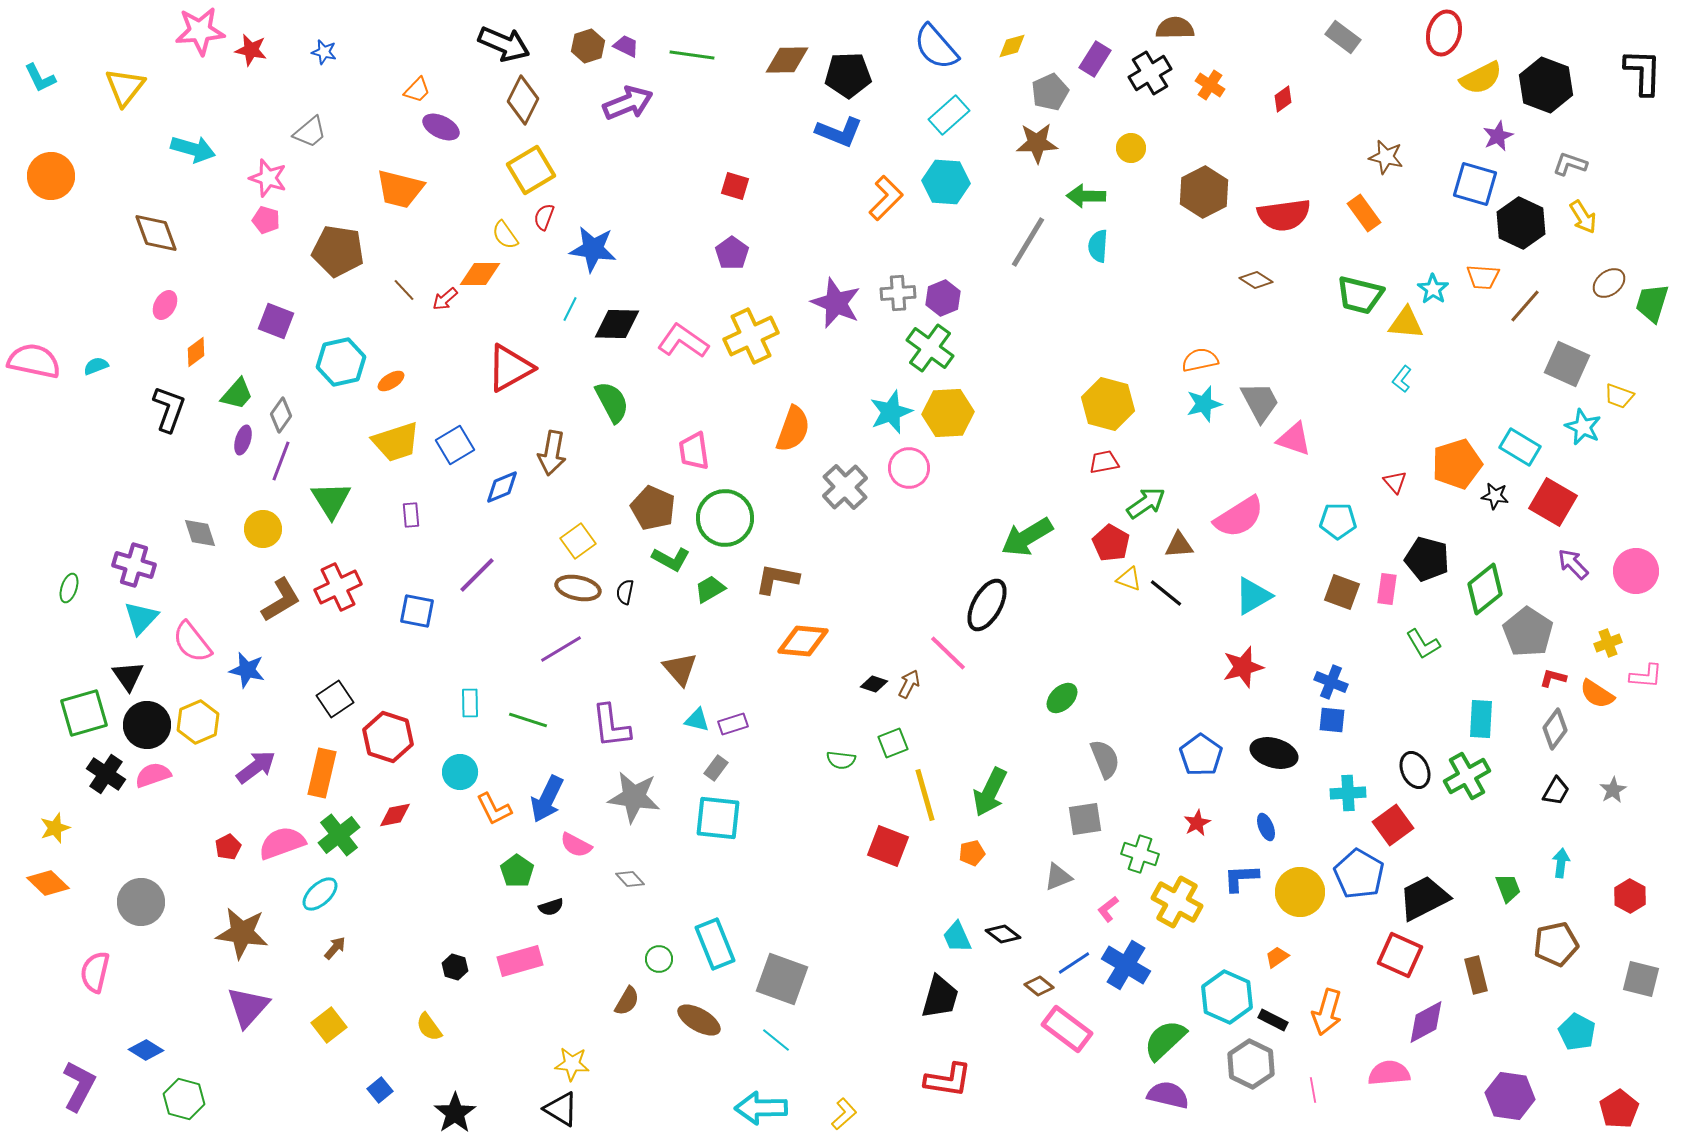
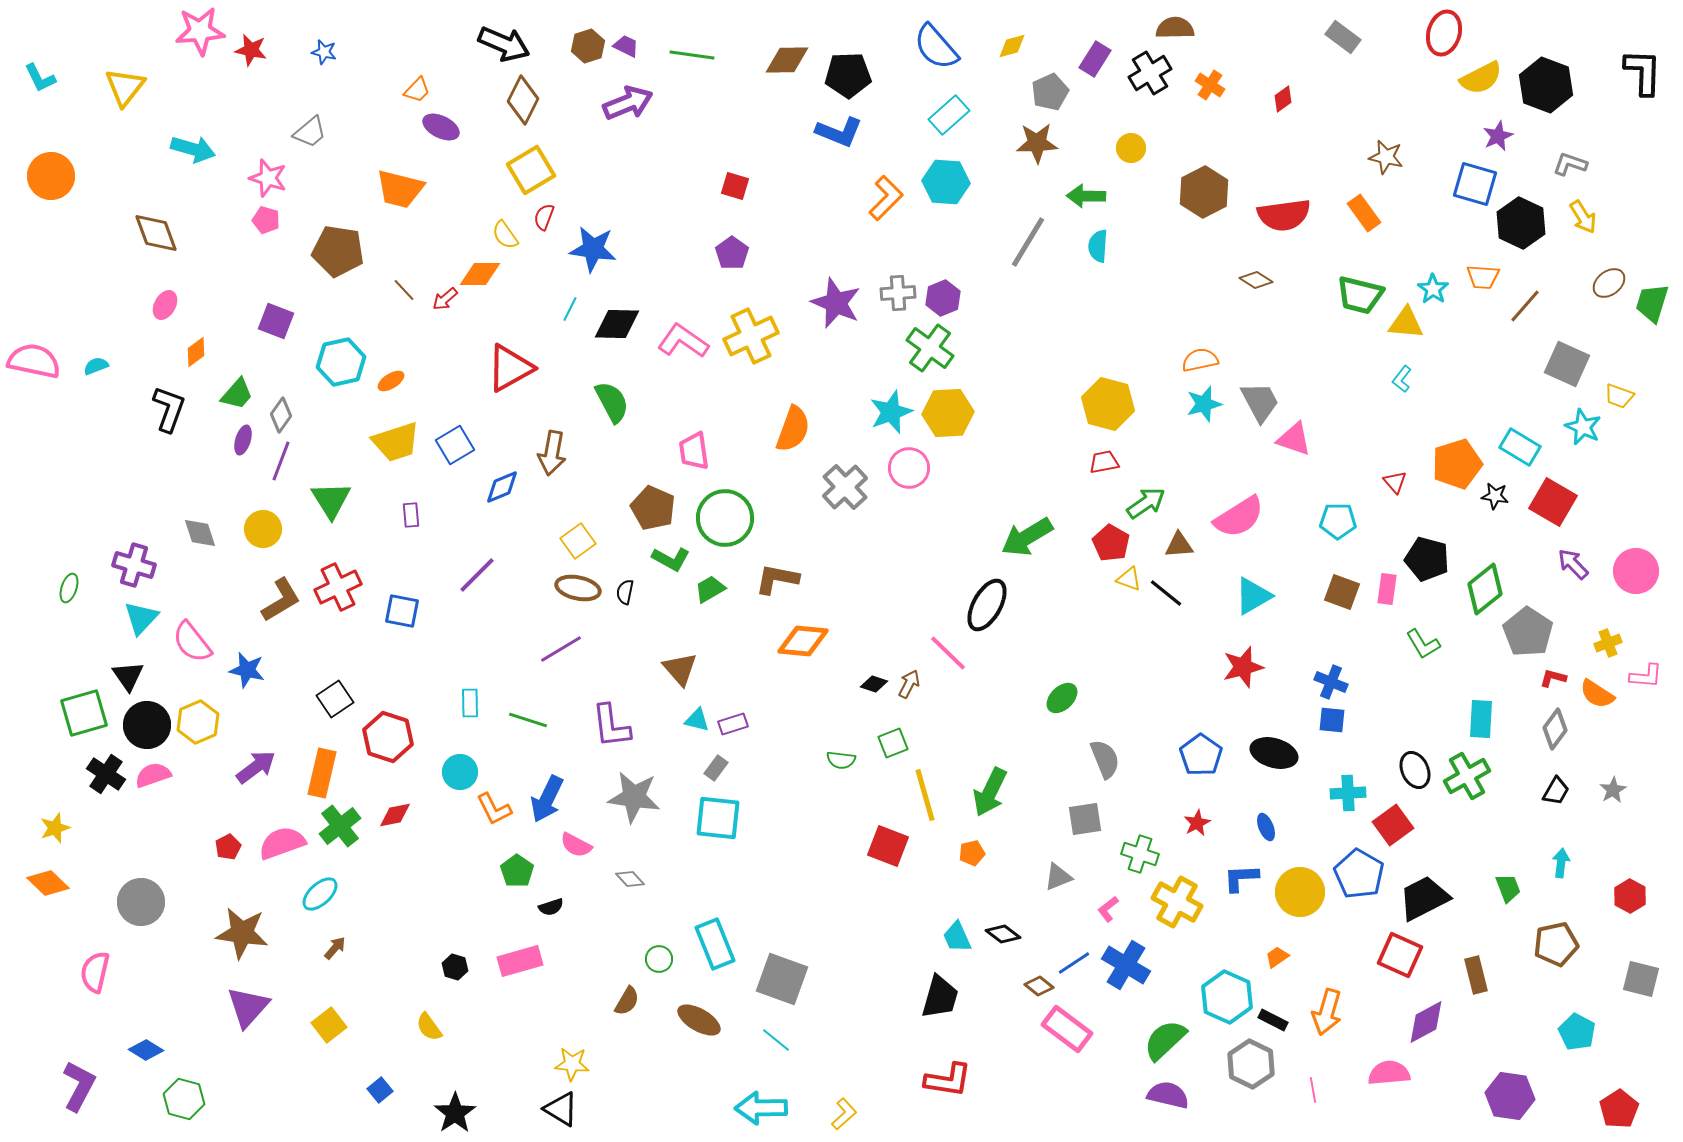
blue square at (417, 611): moved 15 px left
green cross at (339, 835): moved 1 px right, 9 px up
